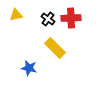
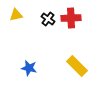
yellow rectangle: moved 22 px right, 18 px down
